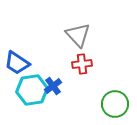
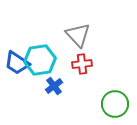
blue cross: moved 1 px right
cyan hexagon: moved 8 px right, 30 px up
